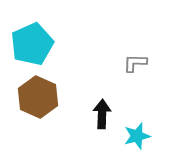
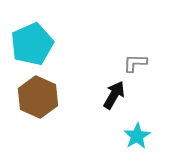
black arrow: moved 12 px right, 19 px up; rotated 28 degrees clockwise
cyan star: rotated 16 degrees counterclockwise
